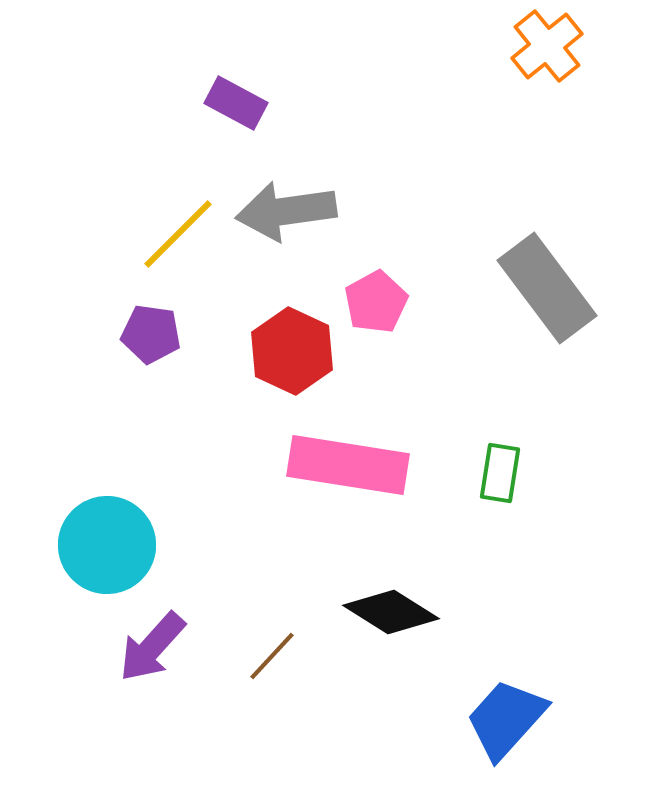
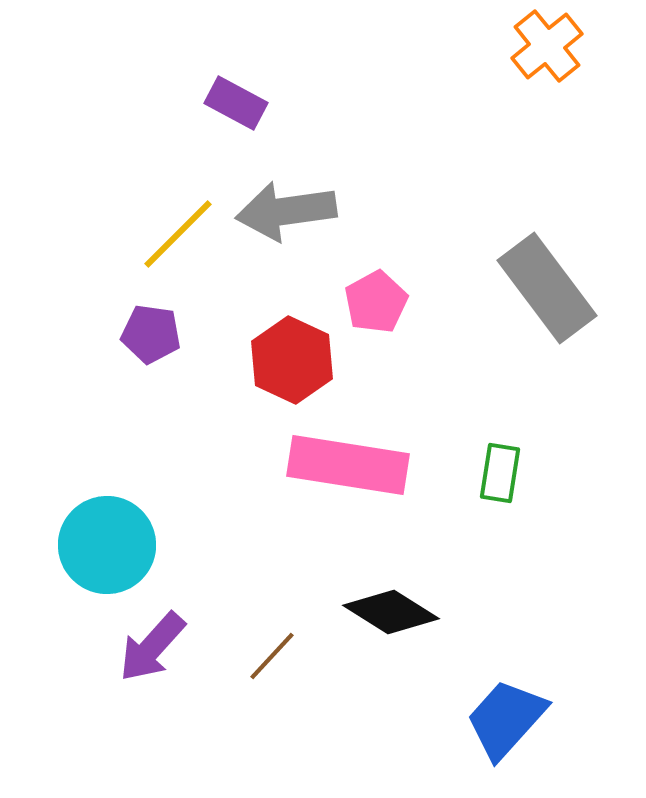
red hexagon: moved 9 px down
